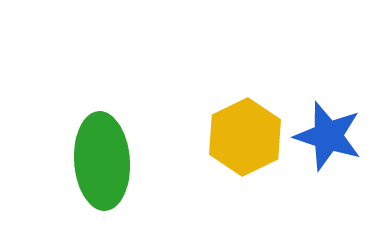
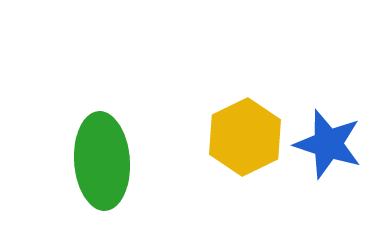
blue star: moved 8 px down
